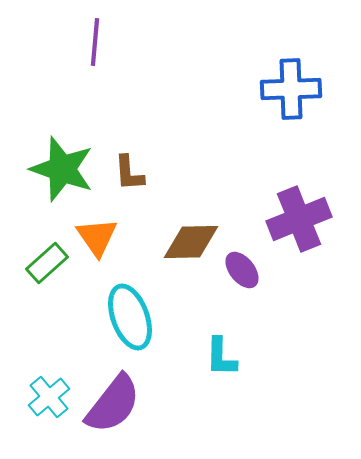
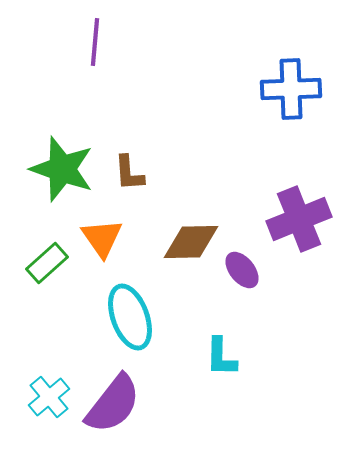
orange triangle: moved 5 px right, 1 px down
